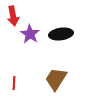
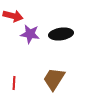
red arrow: rotated 66 degrees counterclockwise
purple star: rotated 24 degrees counterclockwise
brown trapezoid: moved 2 px left
